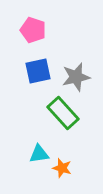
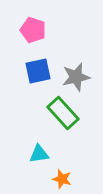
orange star: moved 11 px down
